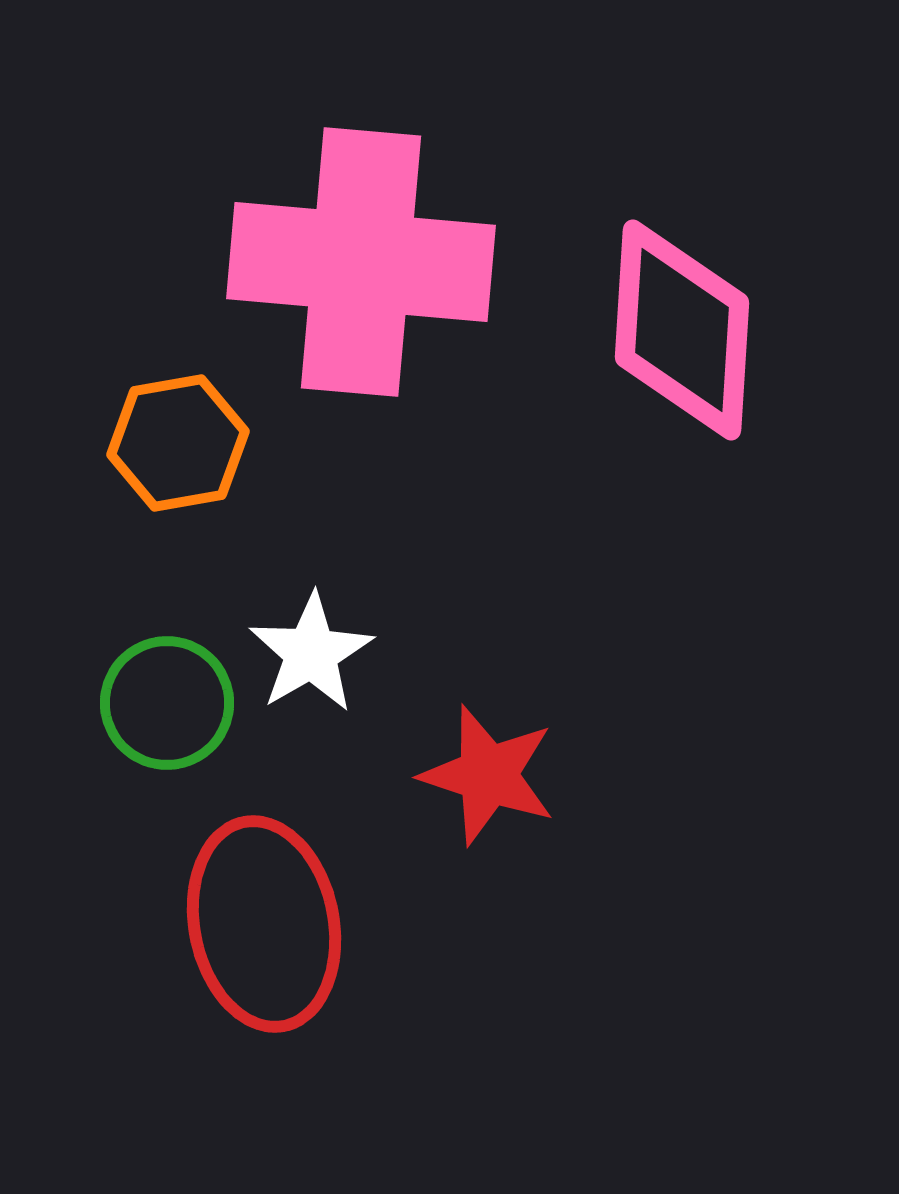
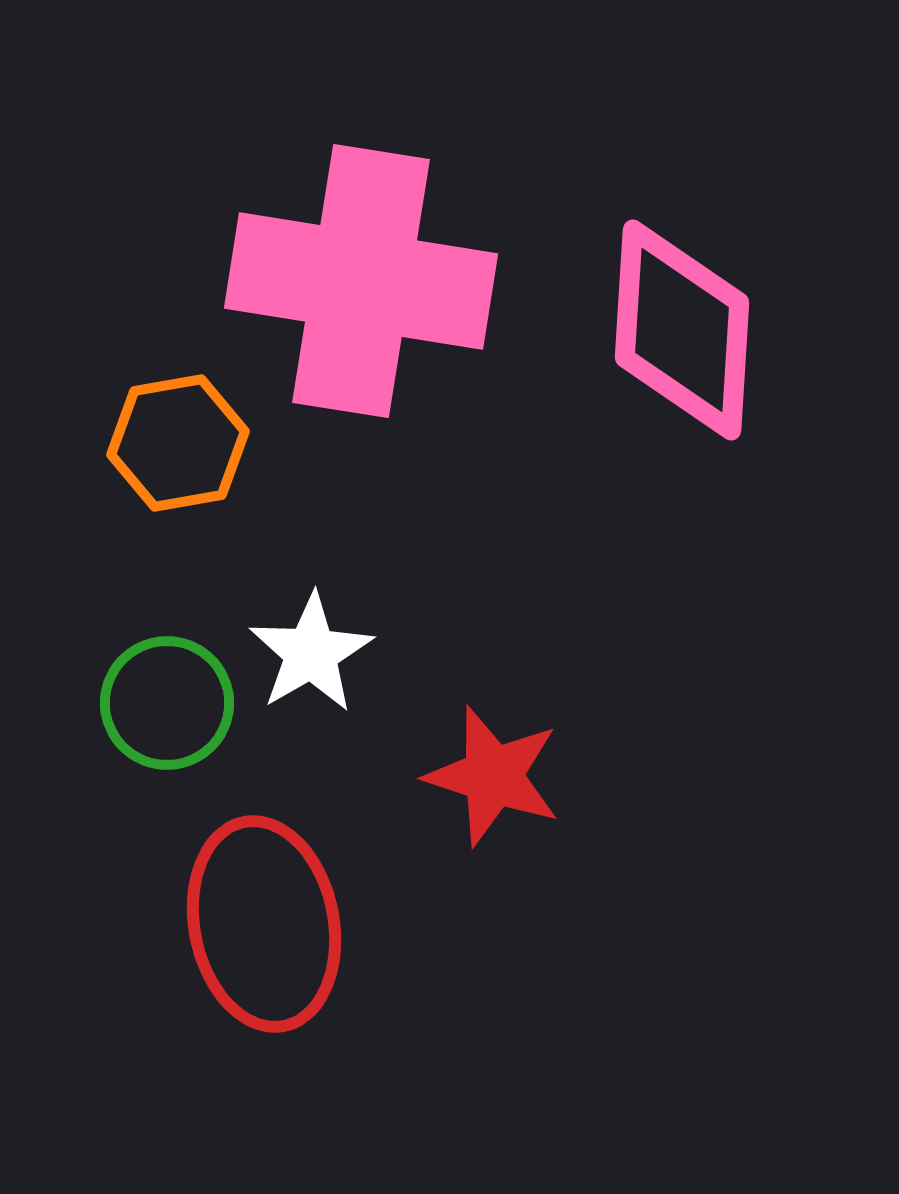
pink cross: moved 19 px down; rotated 4 degrees clockwise
red star: moved 5 px right, 1 px down
